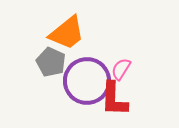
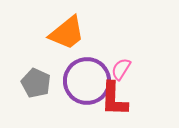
gray pentagon: moved 15 px left, 21 px down
